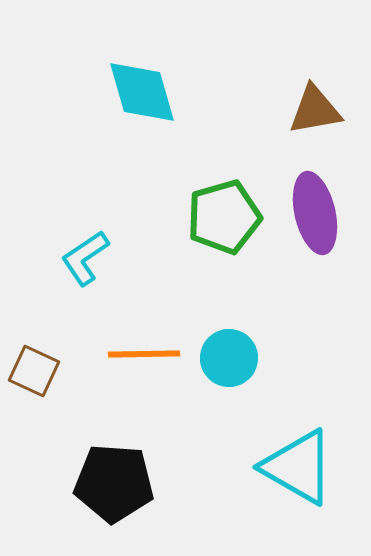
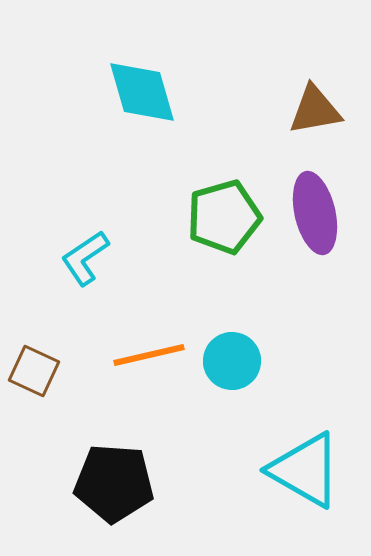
orange line: moved 5 px right, 1 px down; rotated 12 degrees counterclockwise
cyan circle: moved 3 px right, 3 px down
cyan triangle: moved 7 px right, 3 px down
